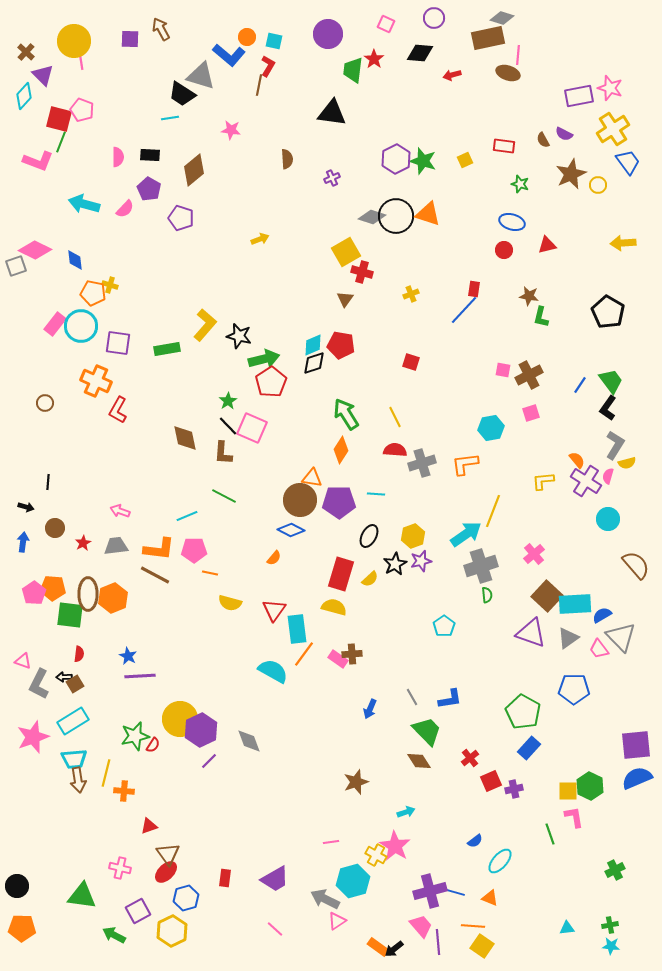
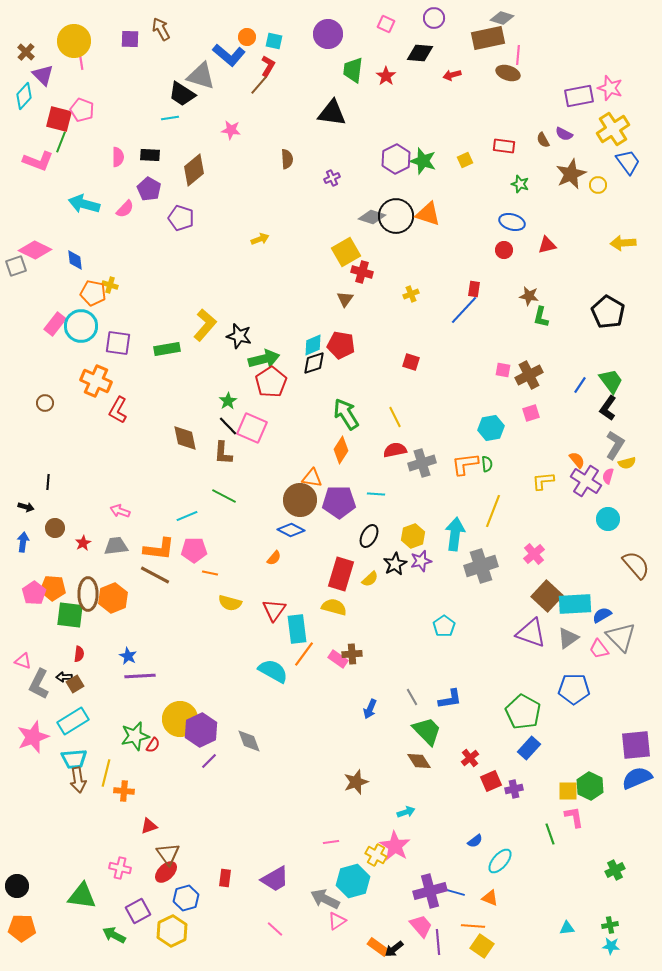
red star at (374, 59): moved 12 px right, 17 px down
brown line at (259, 85): rotated 30 degrees clockwise
red semicircle at (395, 450): rotated 15 degrees counterclockwise
cyan arrow at (466, 534): moved 11 px left; rotated 48 degrees counterclockwise
green semicircle at (487, 595): moved 131 px up
